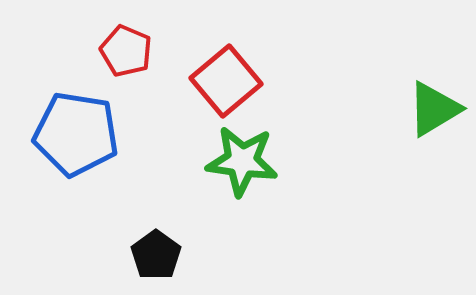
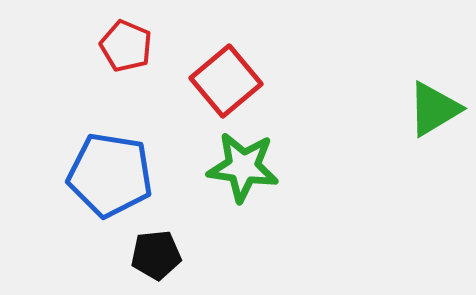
red pentagon: moved 5 px up
blue pentagon: moved 34 px right, 41 px down
green star: moved 1 px right, 6 px down
black pentagon: rotated 30 degrees clockwise
